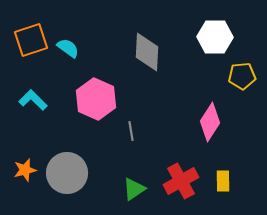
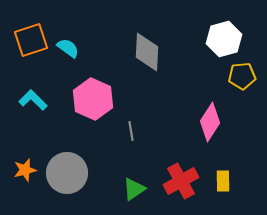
white hexagon: moved 9 px right, 2 px down; rotated 16 degrees counterclockwise
pink hexagon: moved 3 px left
